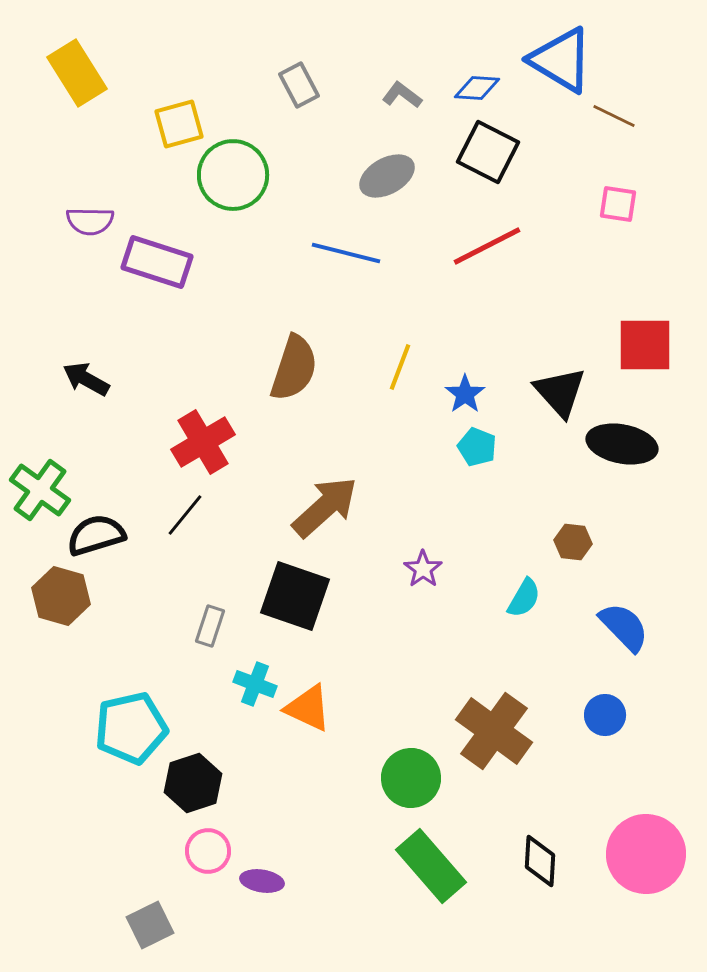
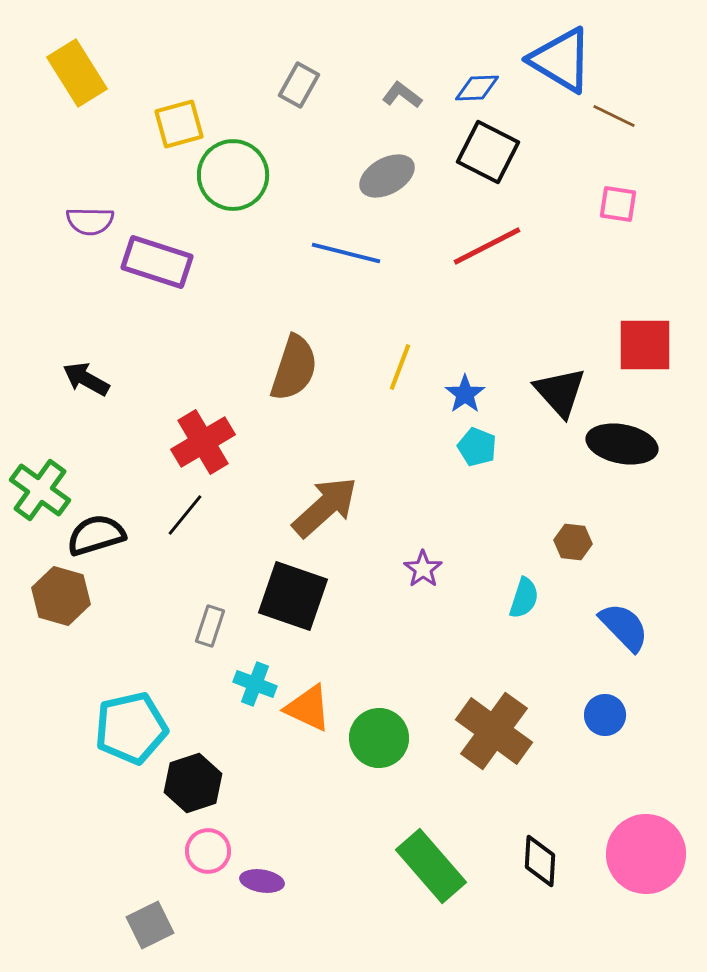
gray rectangle at (299, 85): rotated 57 degrees clockwise
blue diamond at (477, 88): rotated 6 degrees counterclockwise
black square at (295, 596): moved 2 px left
cyan semicircle at (524, 598): rotated 12 degrees counterclockwise
green circle at (411, 778): moved 32 px left, 40 px up
